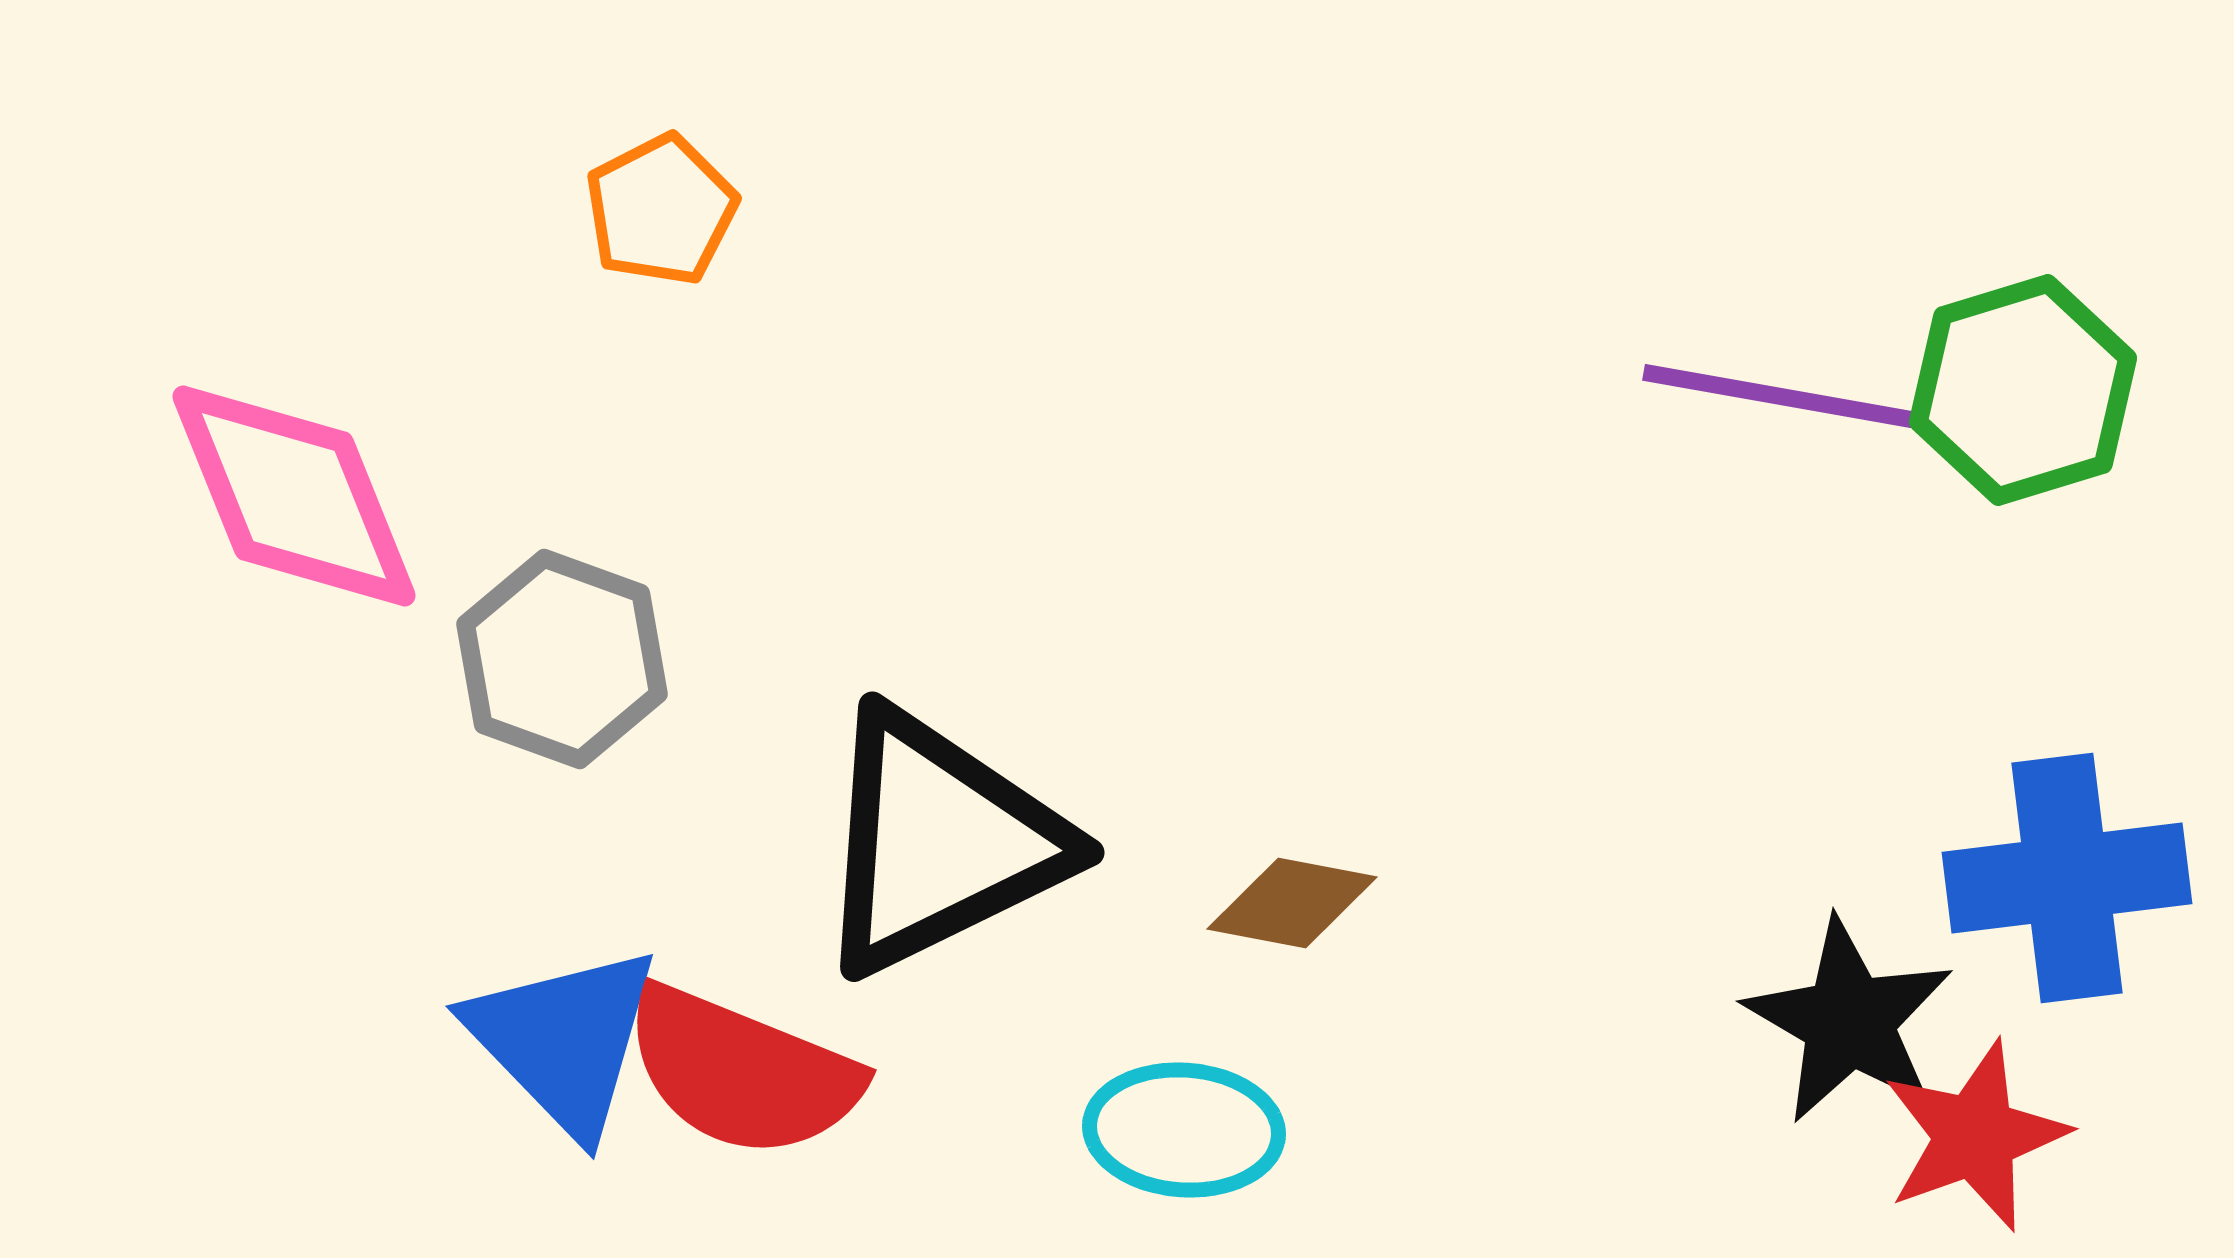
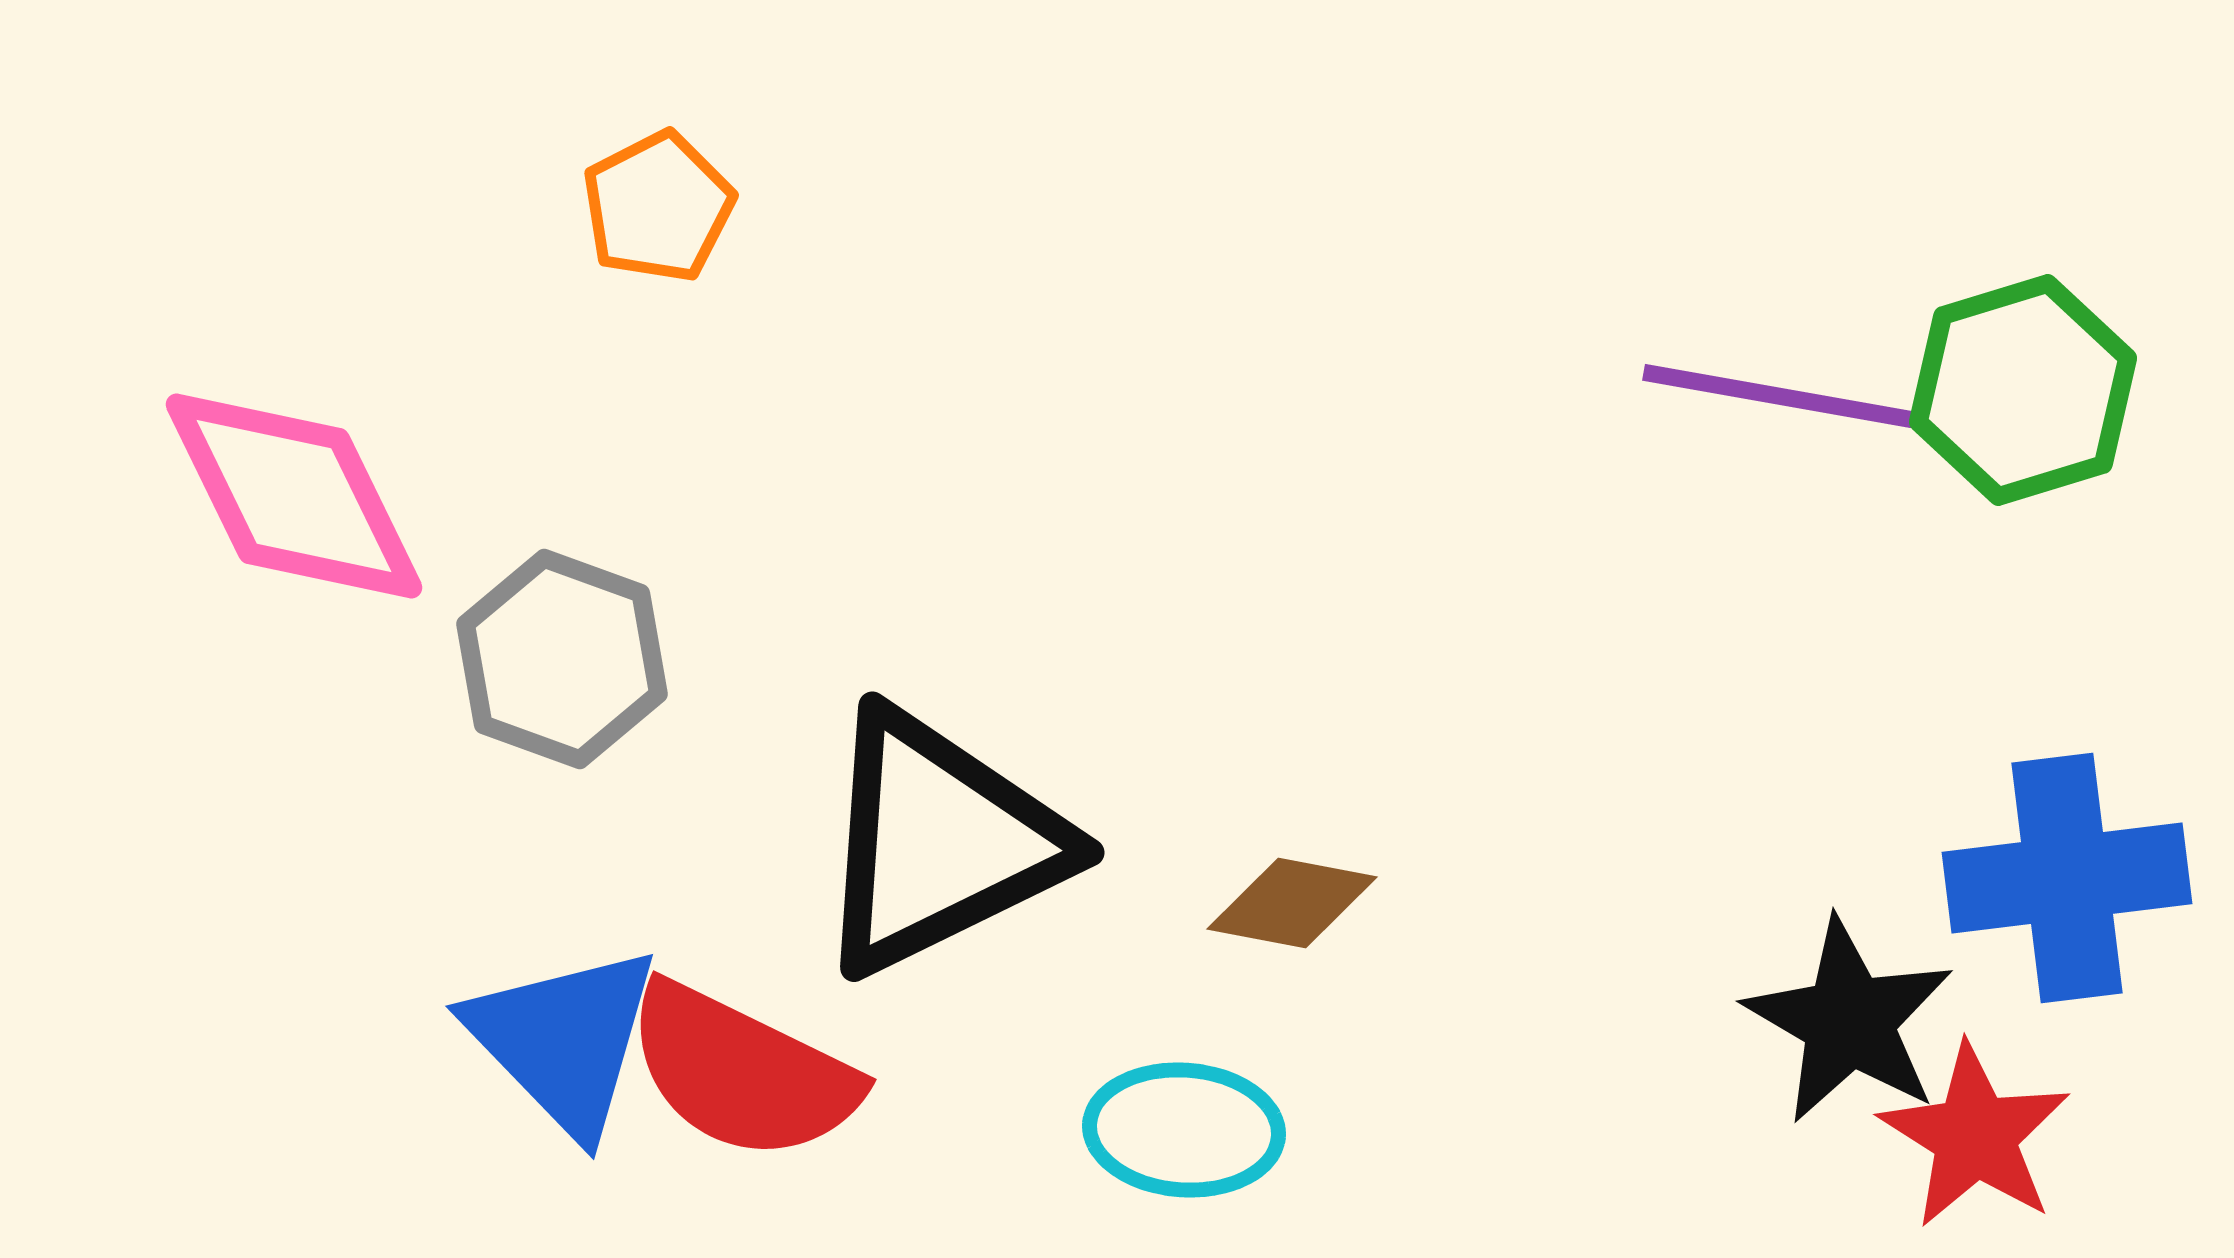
orange pentagon: moved 3 px left, 3 px up
pink diamond: rotated 4 degrees counterclockwise
red semicircle: rotated 4 degrees clockwise
red star: rotated 20 degrees counterclockwise
